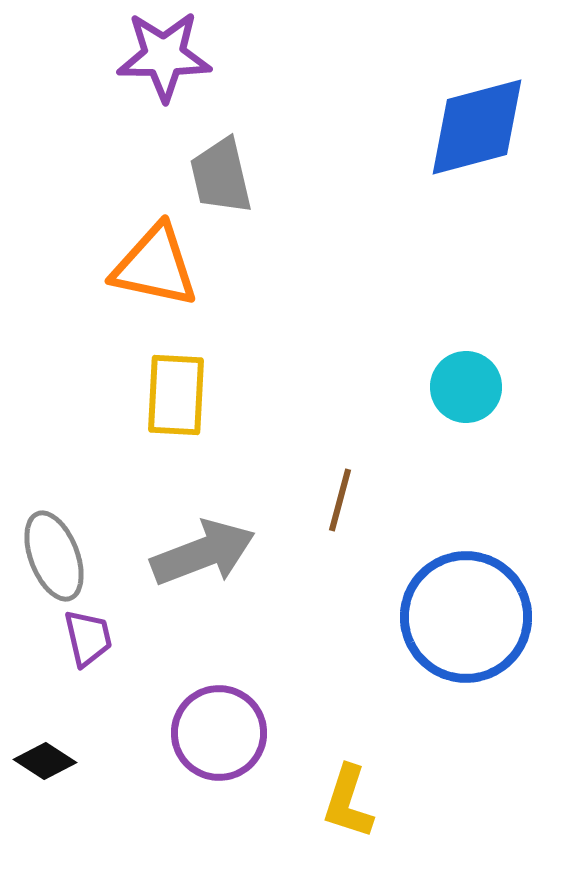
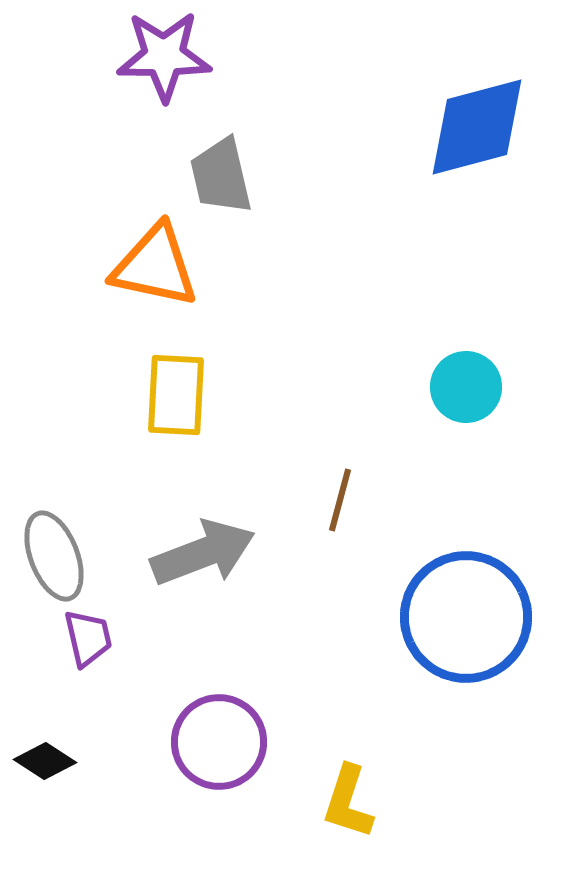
purple circle: moved 9 px down
